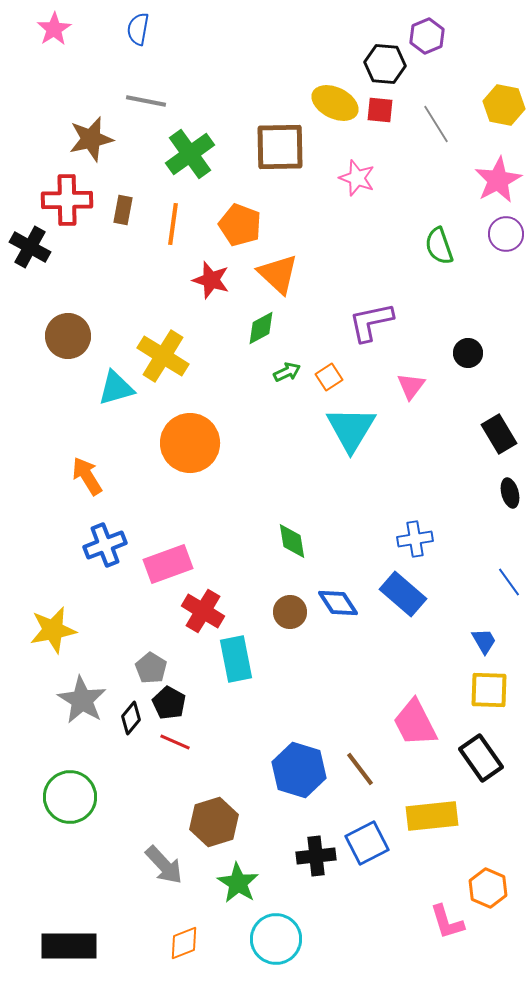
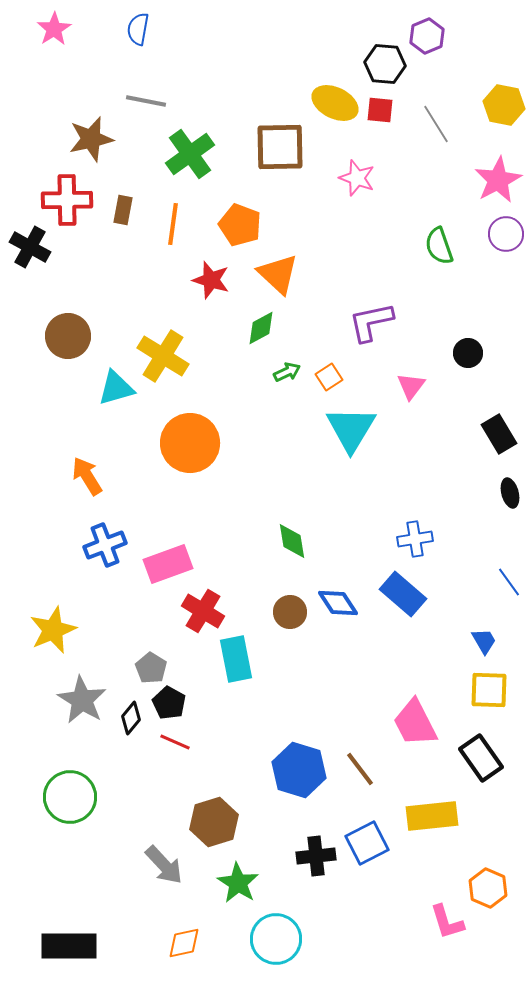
yellow star at (53, 630): rotated 12 degrees counterclockwise
orange diamond at (184, 943): rotated 9 degrees clockwise
